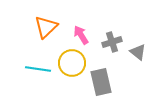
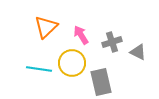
gray triangle: rotated 12 degrees counterclockwise
cyan line: moved 1 px right
